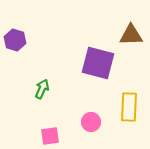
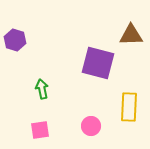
green arrow: rotated 36 degrees counterclockwise
pink circle: moved 4 px down
pink square: moved 10 px left, 6 px up
